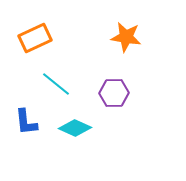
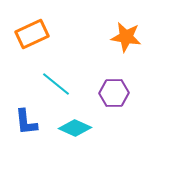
orange rectangle: moved 3 px left, 4 px up
